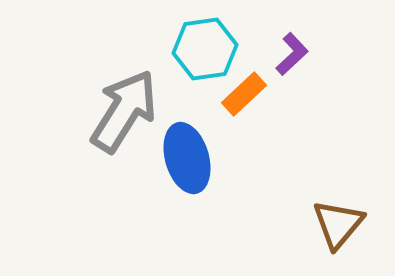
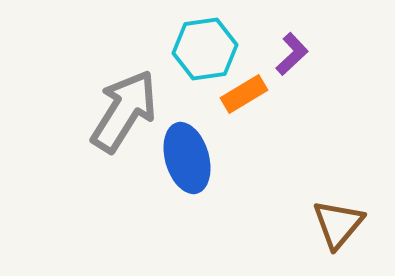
orange rectangle: rotated 12 degrees clockwise
